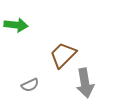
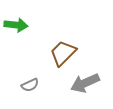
brown trapezoid: moved 2 px up
gray arrow: rotated 76 degrees clockwise
